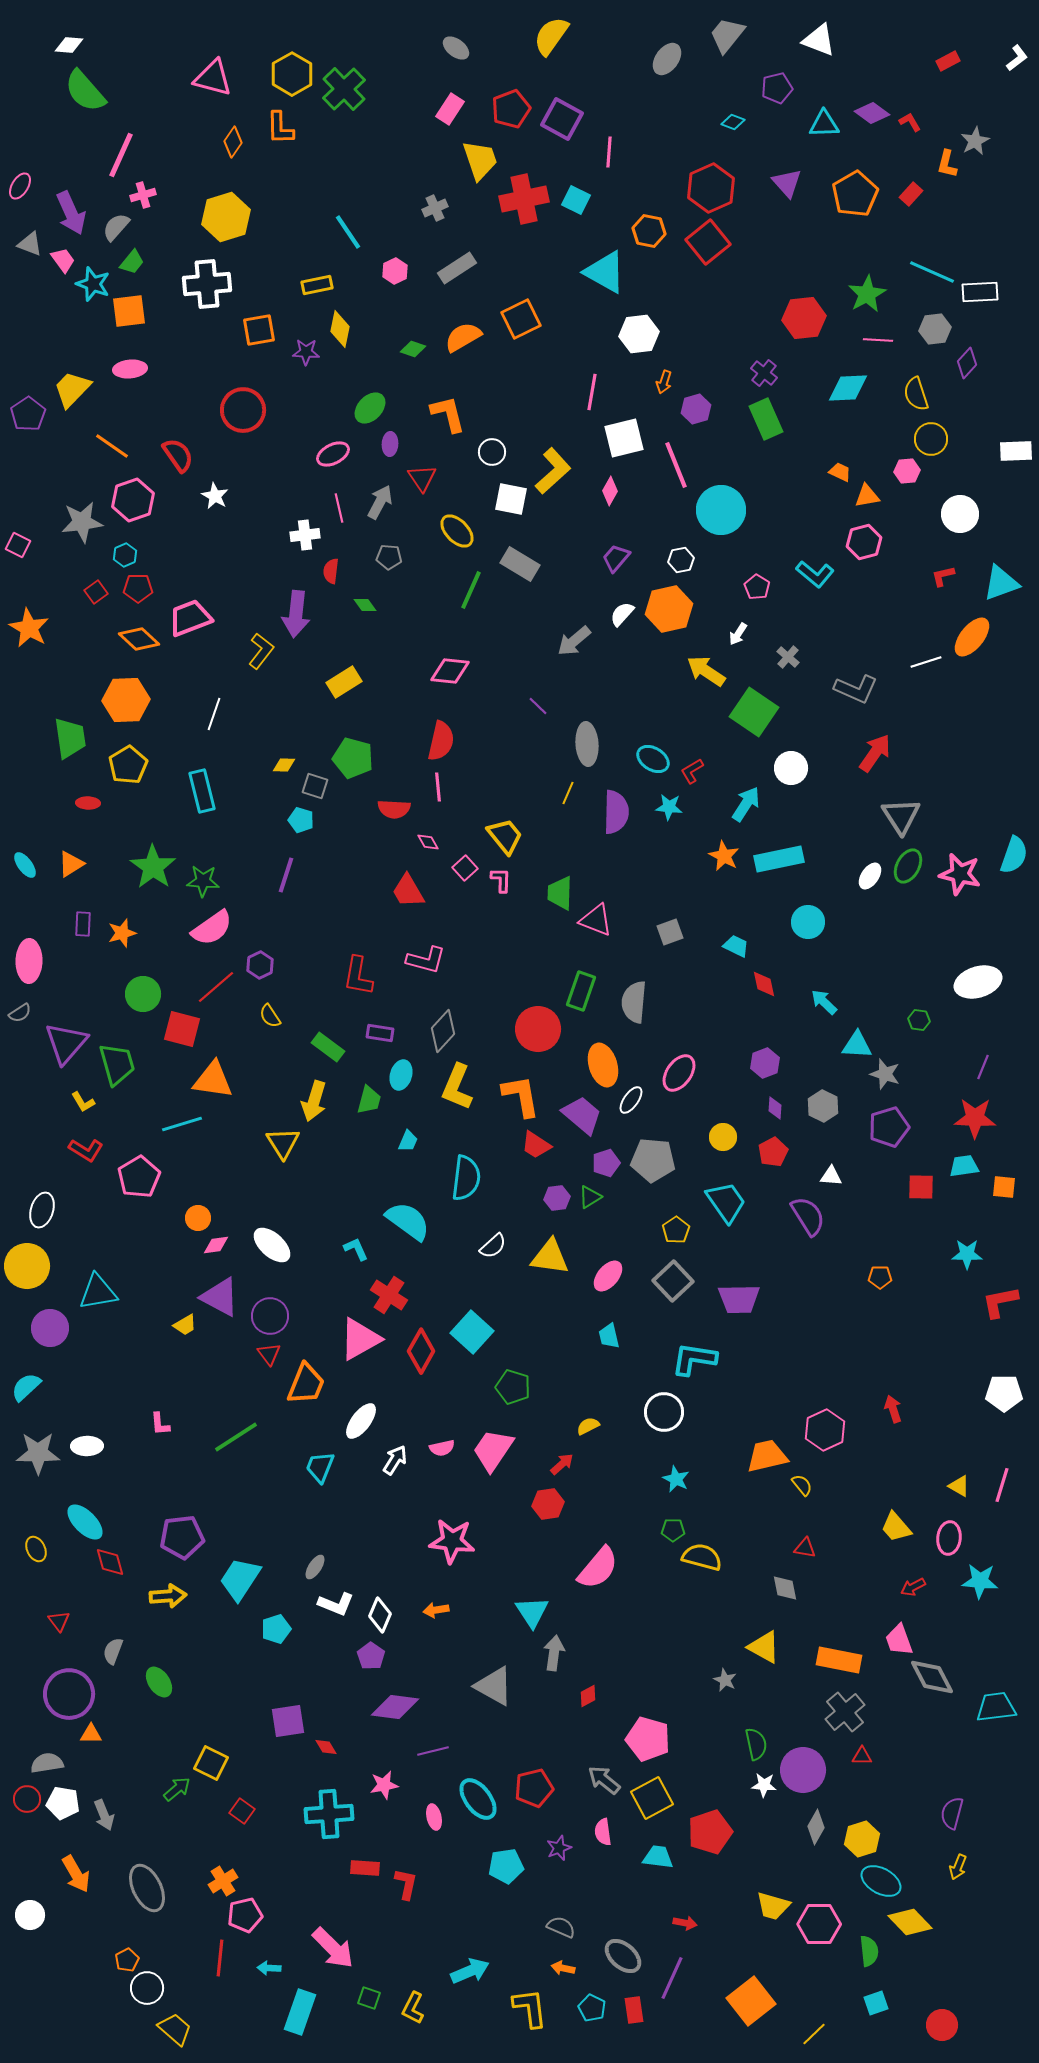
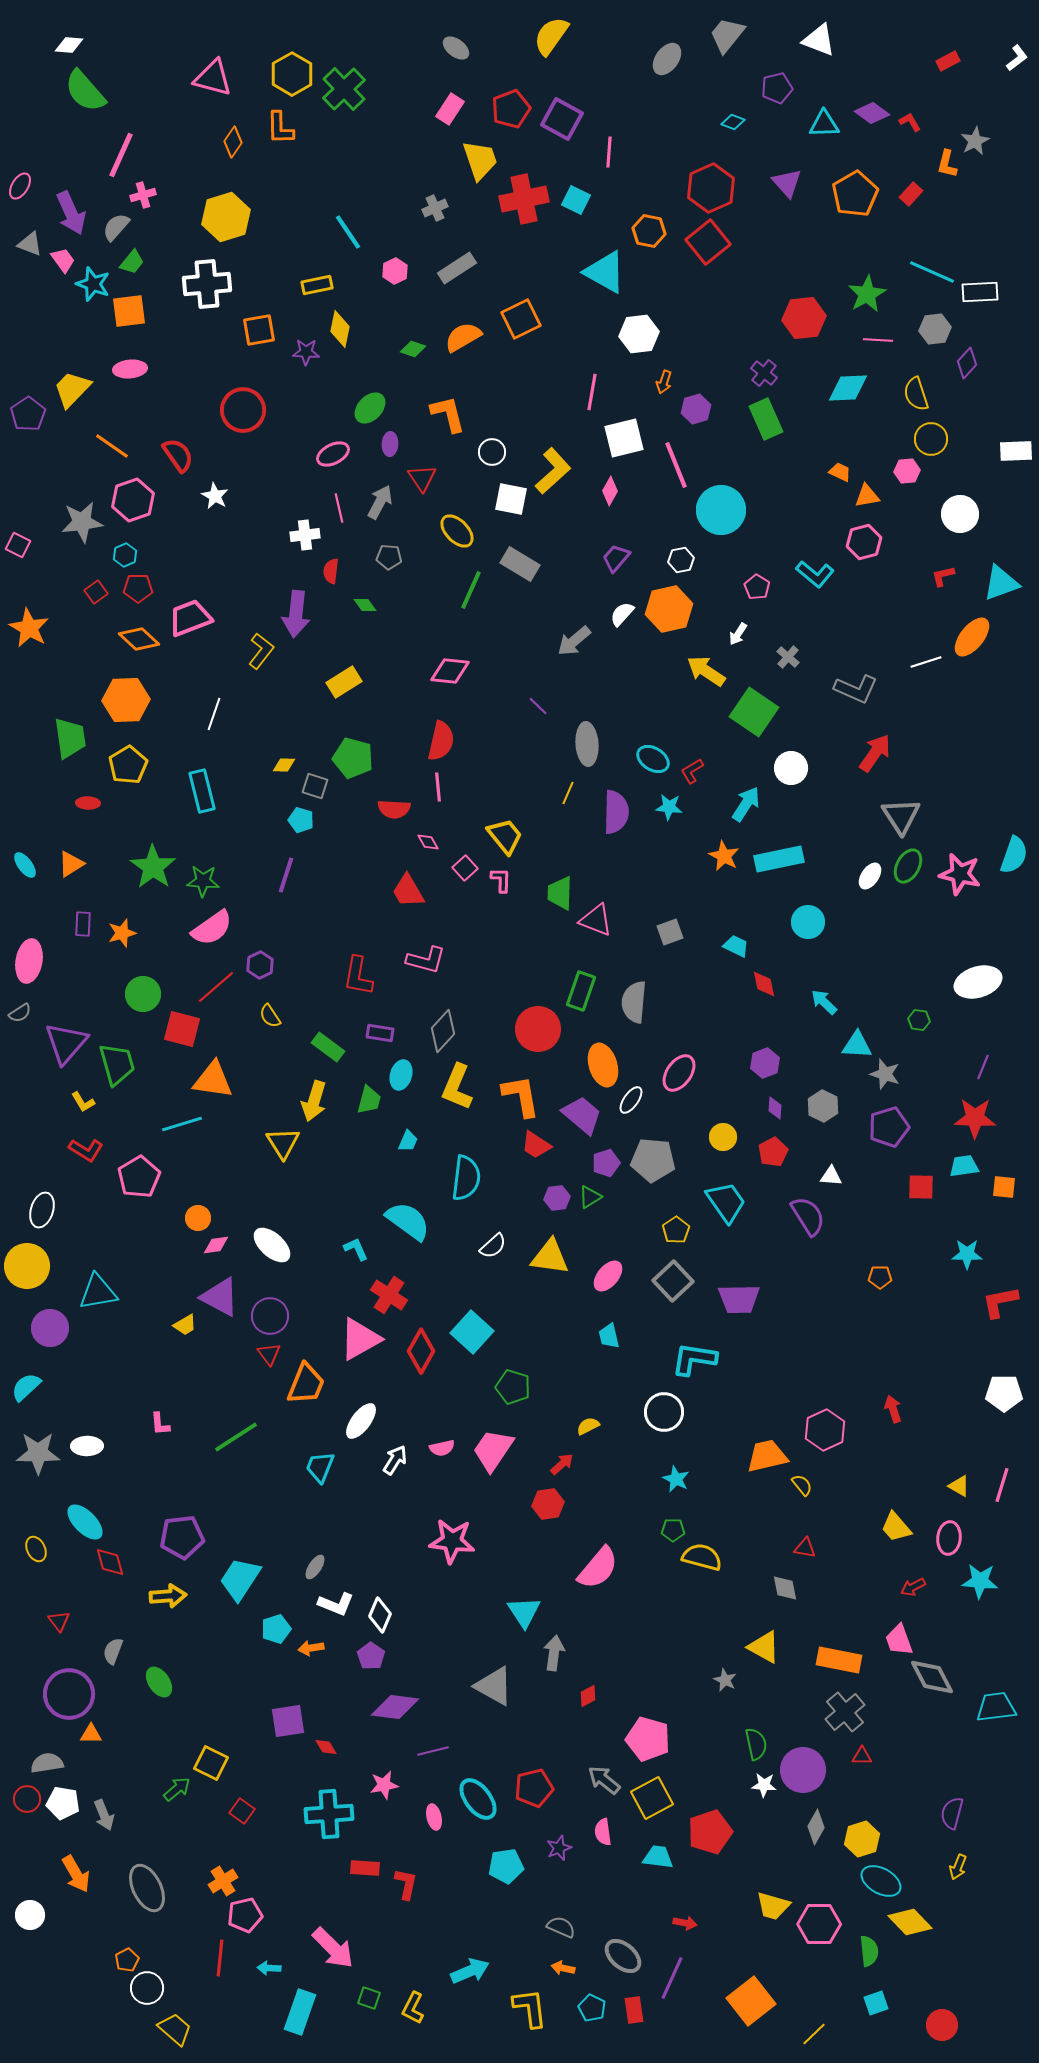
pink ellipse at (29, 961): rotated 9 degrees clockwise
orange arrow at (436, 1610): moved 125 px left, 38 px down
cyan triangle at (532, 1612): moved 8 px left
